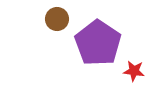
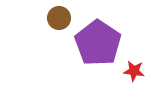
brown circle: moved 2 px right, 1 px up
